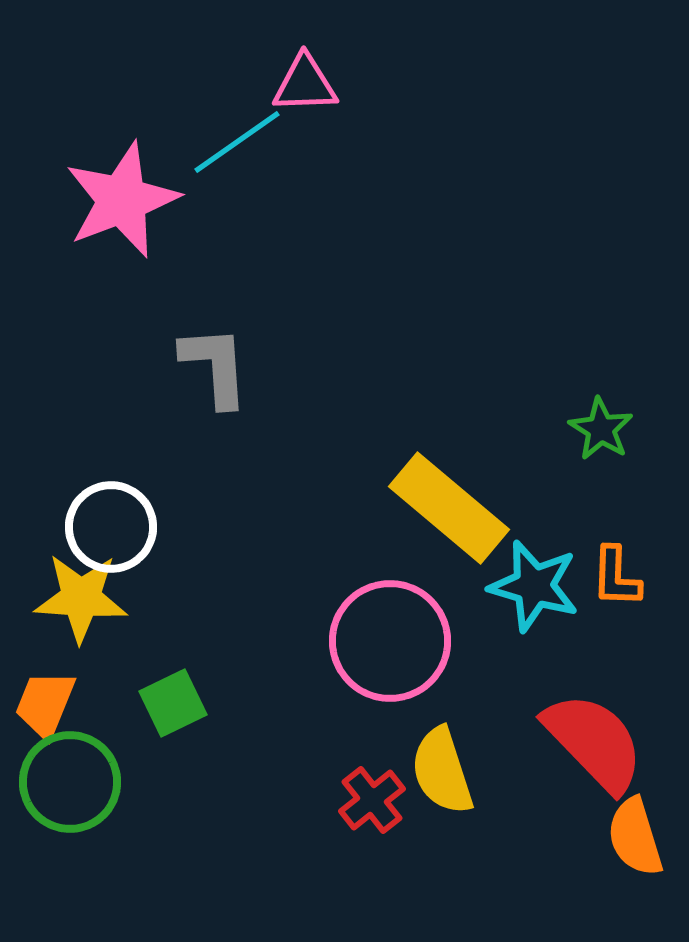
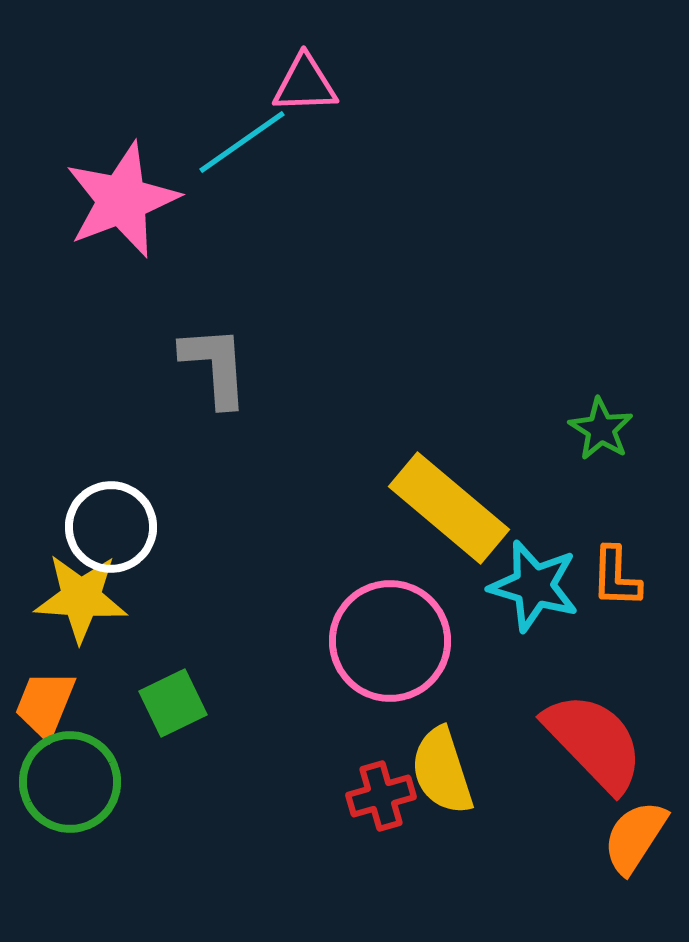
cyan line: moved 5 px right
red cross: moved 9 px right, 4 px up; rotated 22 degrees clockwise
orange semicircle: rotated 50 degrees clockwise
